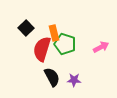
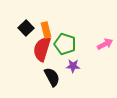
orange rectangle: moved 8 px left, 3 px up
pink arrow: moved 4 px right, 3 px up
purple star: moved 1 px left, 14 px up
